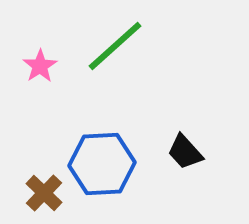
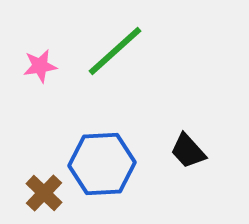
green line: moved 5 px down
pink star: rotated 24 degrees clockwise
black trapezoid: moved 3 px right, 1 px up
